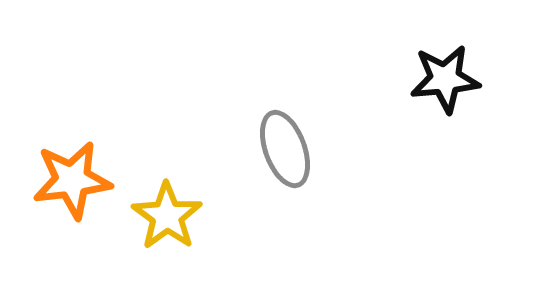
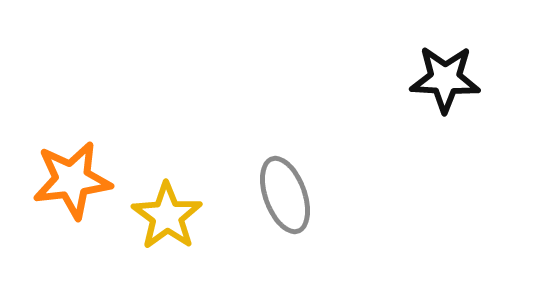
black star: rotated 8 degrees clockwise
gray ellipse: moved 46 px down
